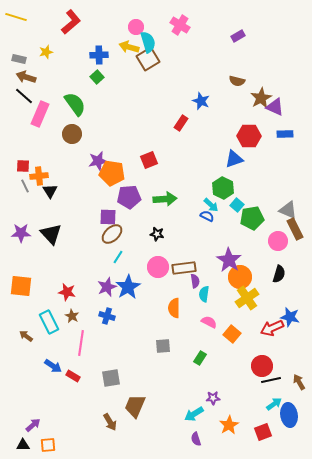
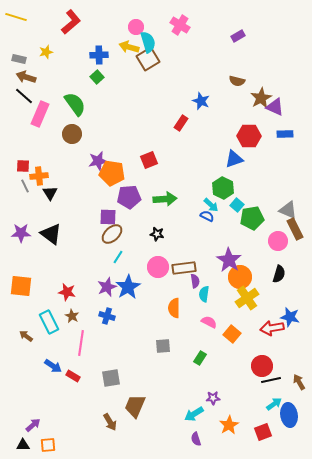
black triangle at (50, 191): moved 2 px down
black triangle at (51, 234): rotated 10 degrees counterclockwise
red arrow at (272, 328): rotated 15 degrees clockwise
